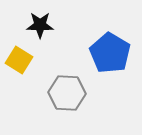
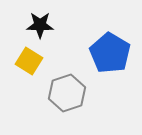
yellow square: moved 10 px right, 1 px down
gray hexagon: rotated 21 degrees counterclockwise
